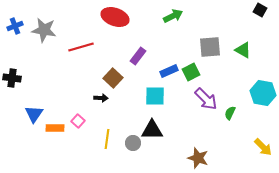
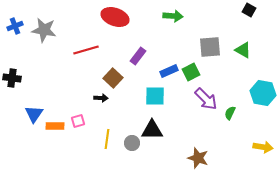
black square: moved 11 px left
green arrow: rotated 30 degrees clockwise
red line: moved 5 px right, 3 px down
pink square: rotated 32 degrees clockwise
orange rectangle: moved 2 px up
gray circle: moved 1 px left
yellow arrow: rotated 36 degrees counterclockwise
